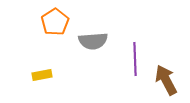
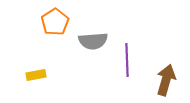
purple line: moved 8 px left, 1 px down
yellow rectangle: moved 6 px left
brown arrow: rotated 44 degrees clockwise
